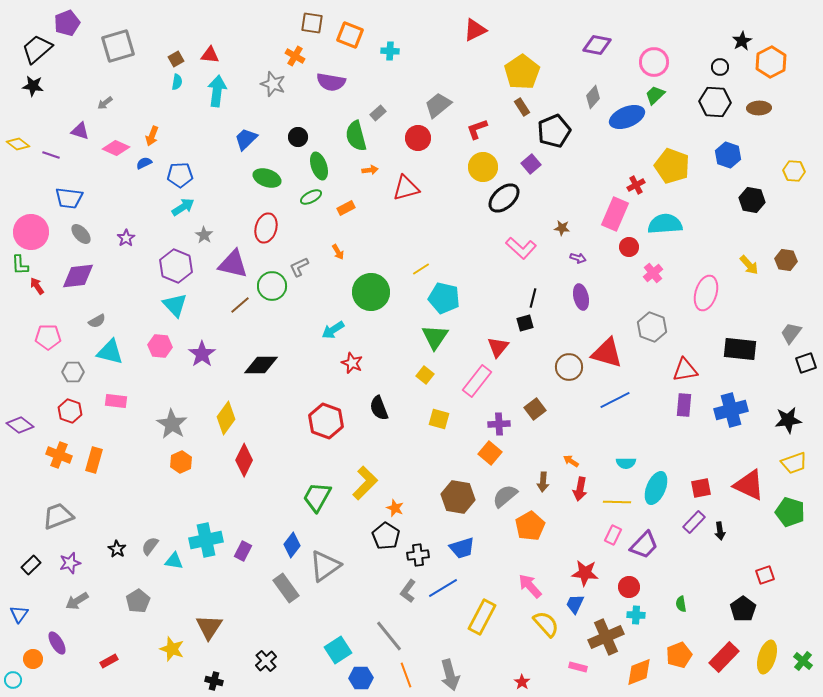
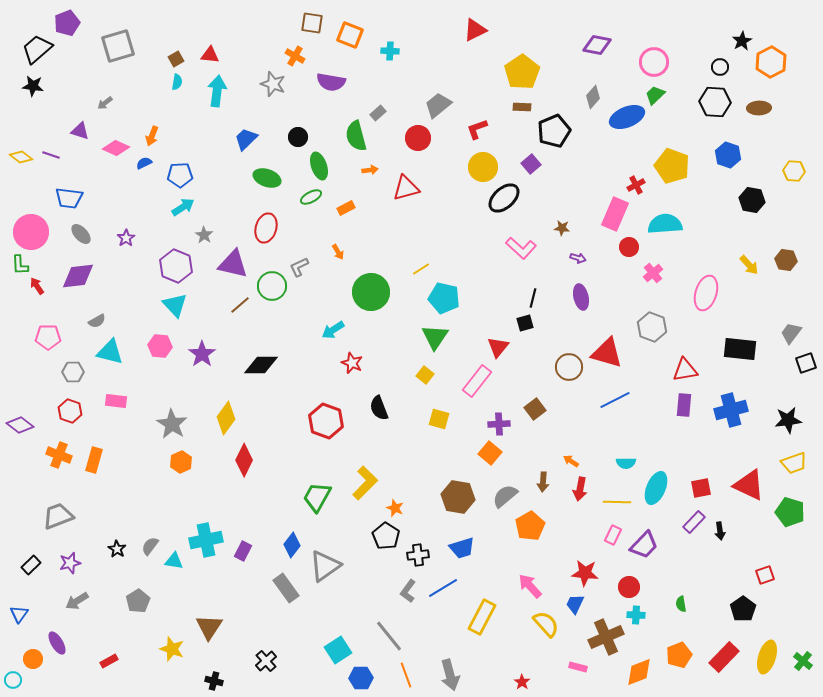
brown rectangle at (522, 107): rotated 54 degrees counterclockwise
yellow diamond at (18, 144): moved 3 px right, 13 px down
